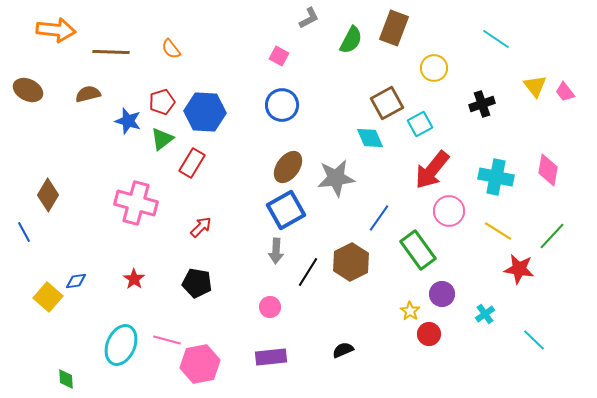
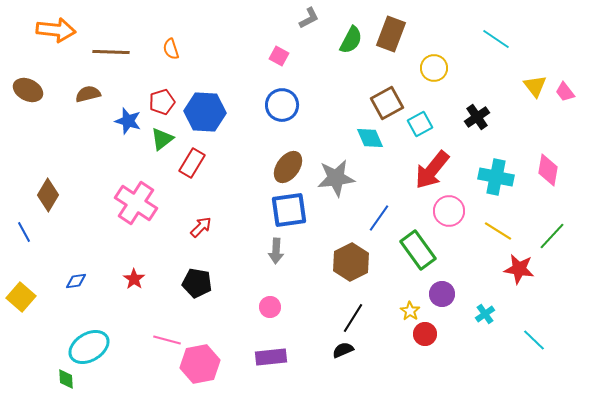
brown rectangle at (394, 28): moved 3 px left, 6 px down
orange semicircle at (171, 49): rotated 20 degrees clockwise
black cross at (482, 104): moved 5 px left, 13 px down; rotated 15 degrees counterclockwise
pink cross at (136, 203): rotated 18 degrees clockwise
blue square at (286, 210): moved 3 px right; rotated 21 degrees clockwise
black line at (308, 272): moved 45 px right, 46 px down
yellow square at (48, 297): moved 27 px left
red circle at (429, 334): moved 4 px left
cyan ellipse at (121, 345): moved 32 px left, 2 px down; rotated 36 degrees clockwise
